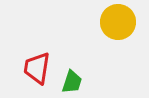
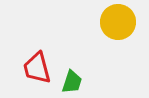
red trapezoid: rotated 24 degrees counterclockwise
